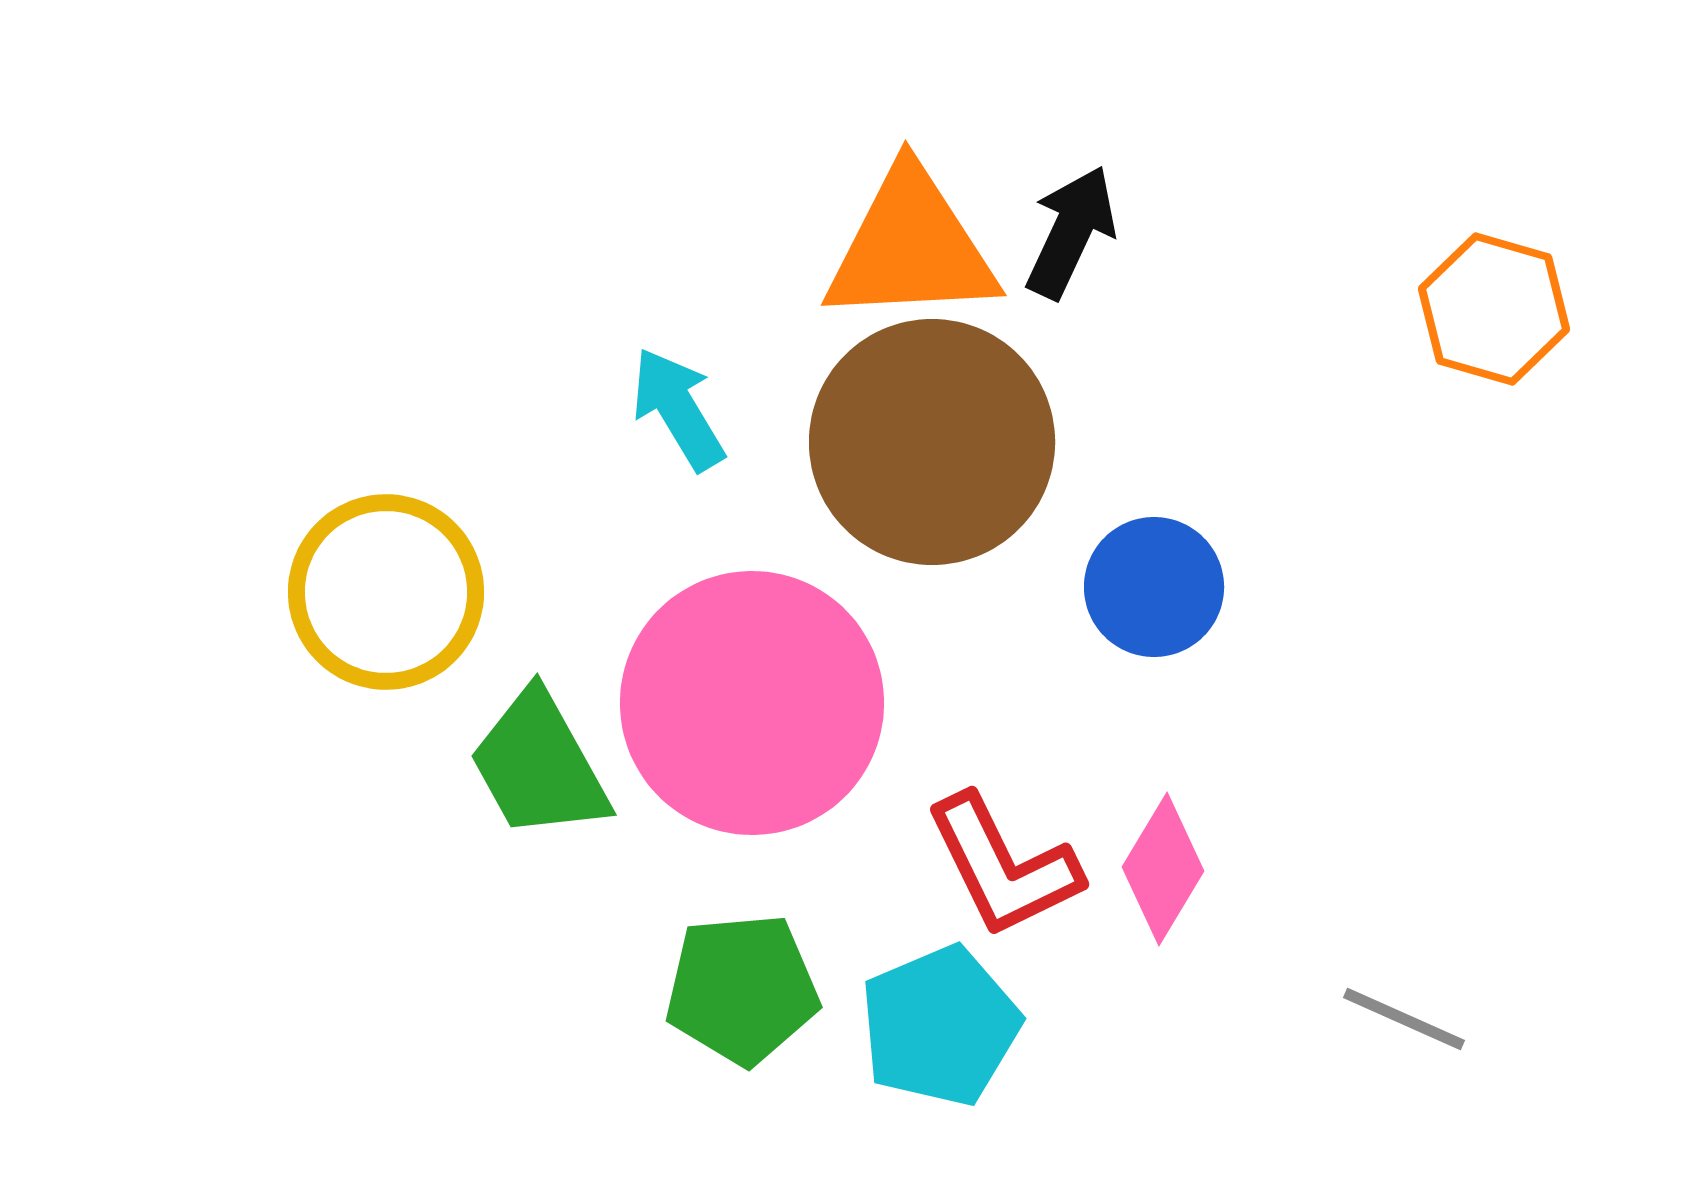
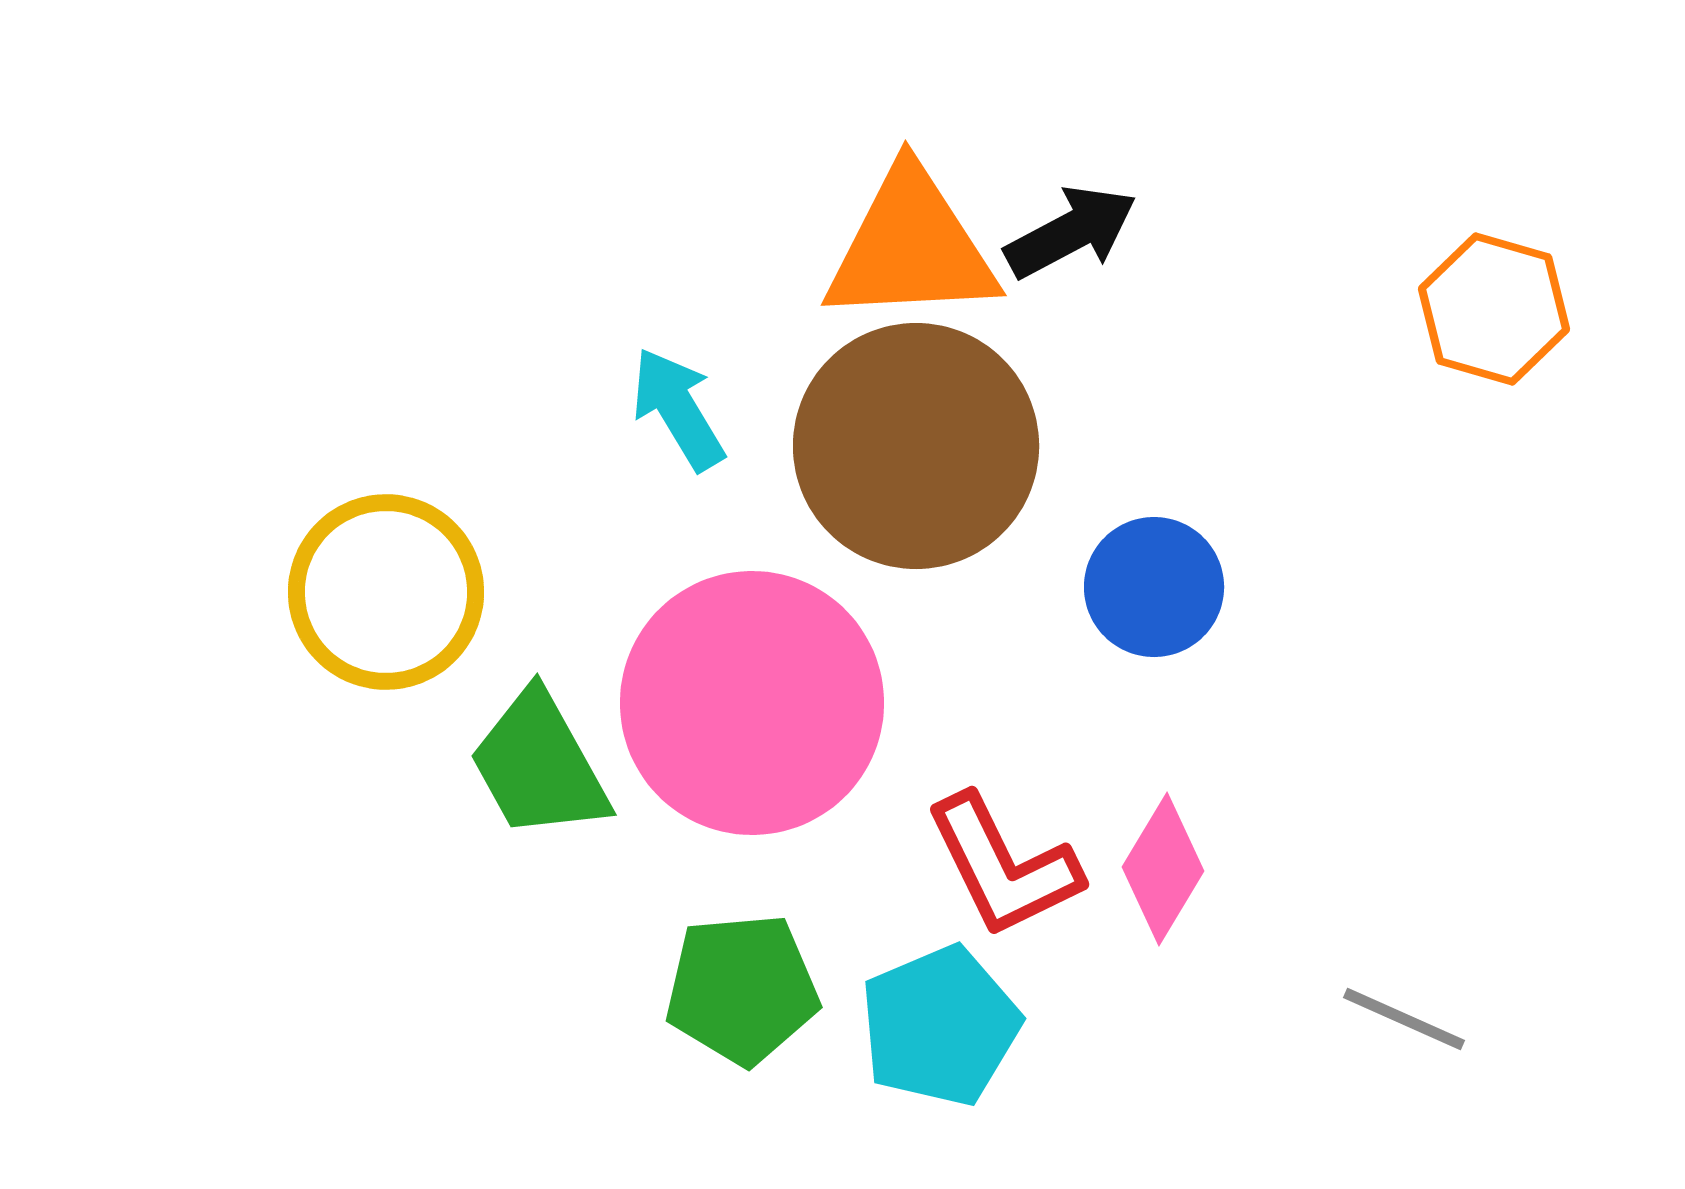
black arrow: rotated 37 degrees clockwise
brown circle: moved 16 px left, 4 px down
